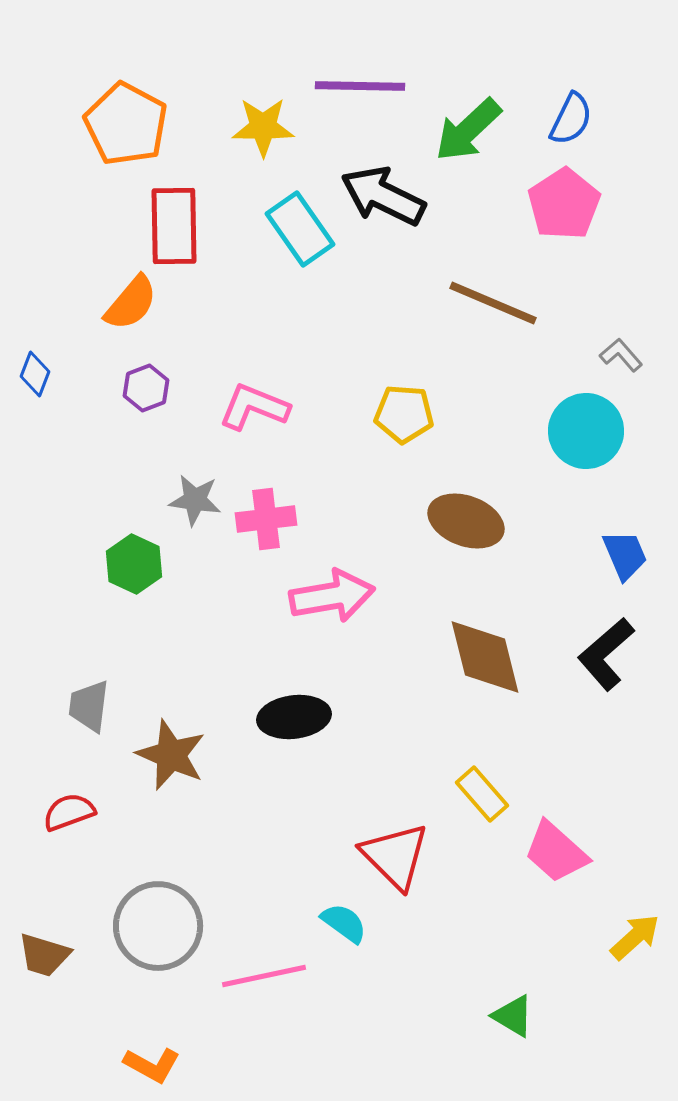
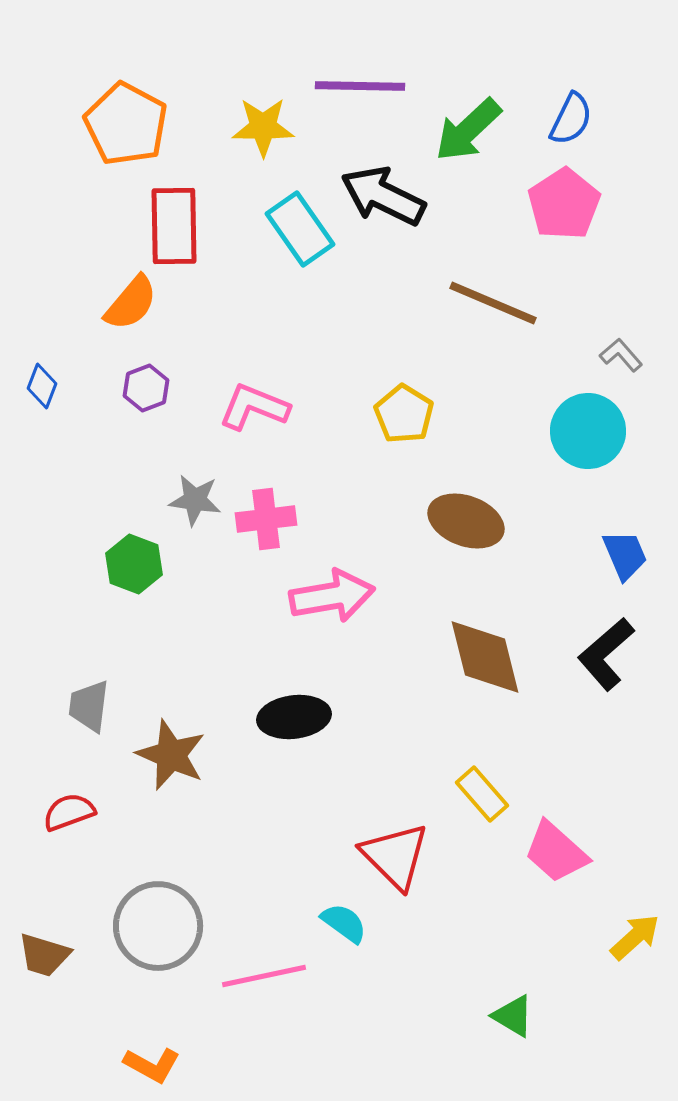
blue diamond: moved 7 px right, 12 px down
yellow pentagon: rotated 28 degrees clockwise
cyan circle: moved 2 px right
green hexagon: rotated 4 degrees counterclockwise
